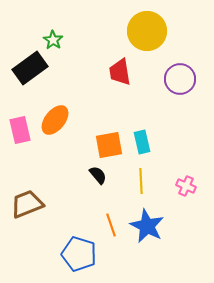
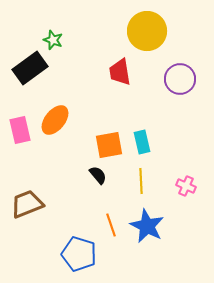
green star: rotated 12 degrees counterclockwise
